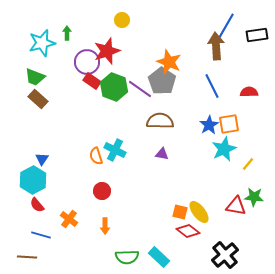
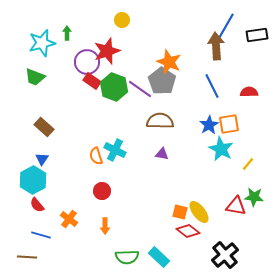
brown rectangle at (38, 99): moved 6 px right, 28 px down
cyan star at (224, 149): moved 3 px left; rotated 20 degrees counterclockwise
